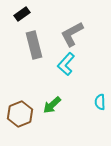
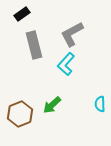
cyan semicircle: moved 2 px down
